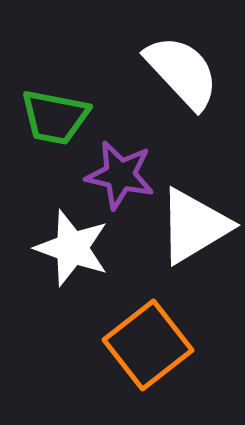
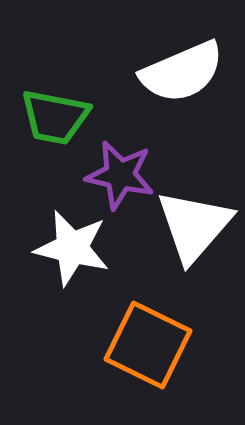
white semicircle: rotated 110 degrees clockwise
white triangle: rotated 18 degrees counterclockwise
white star: rotated 6 degrees counterclockwise
orange square: rotated 26 degrees counterclockwise
